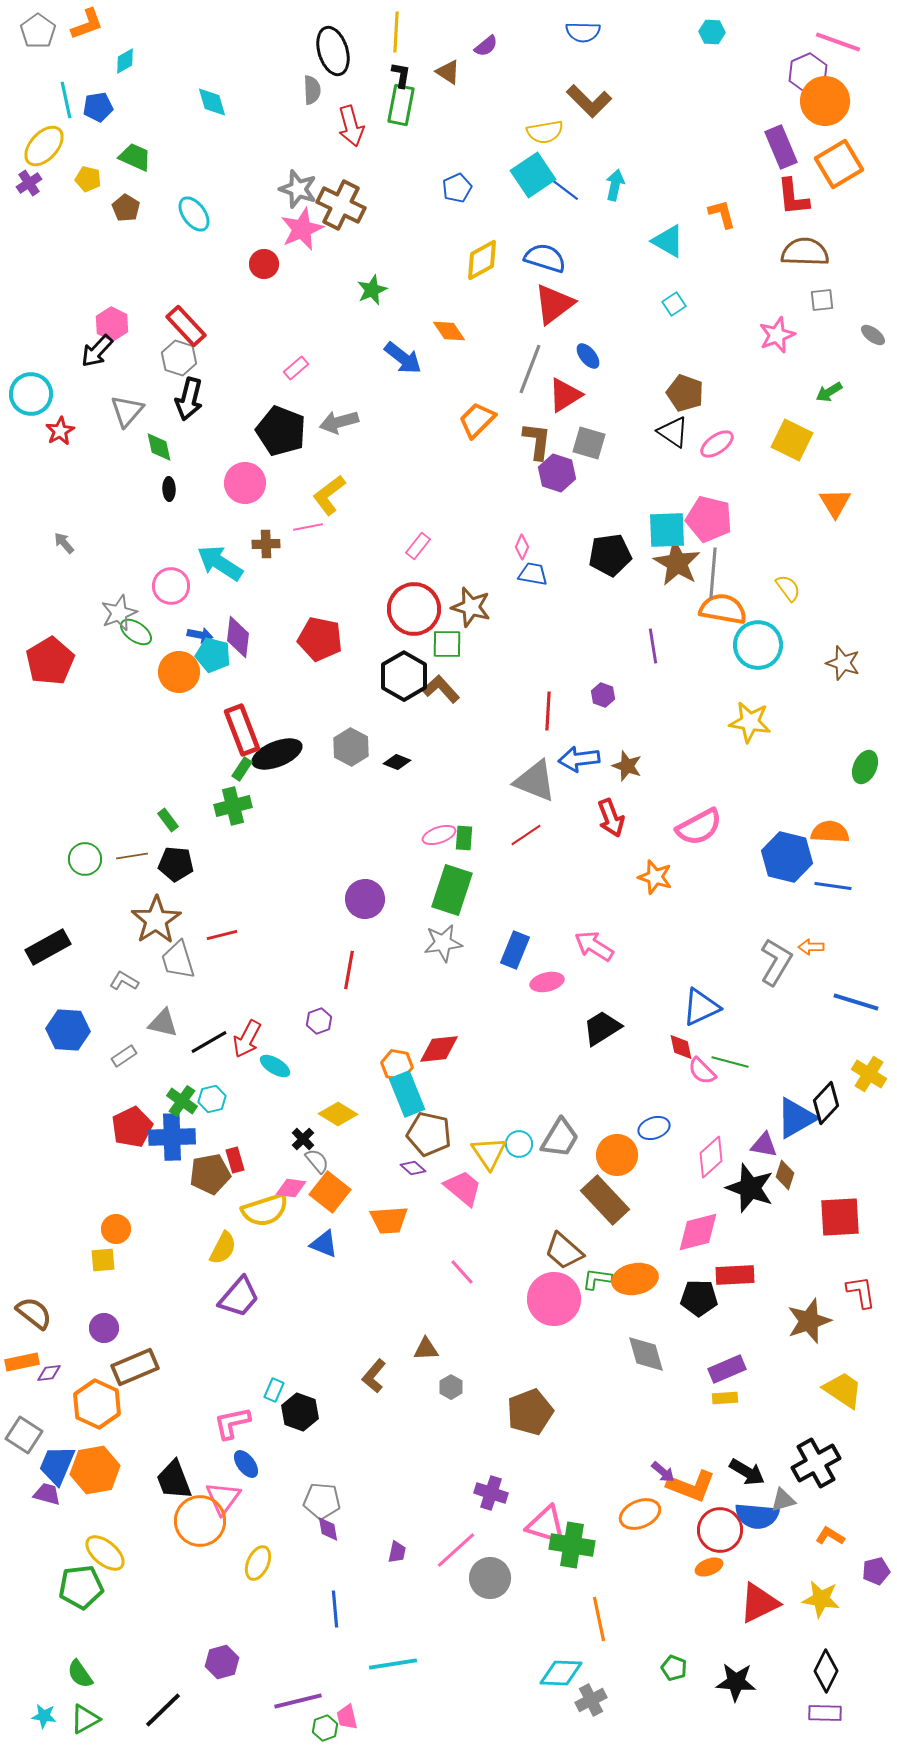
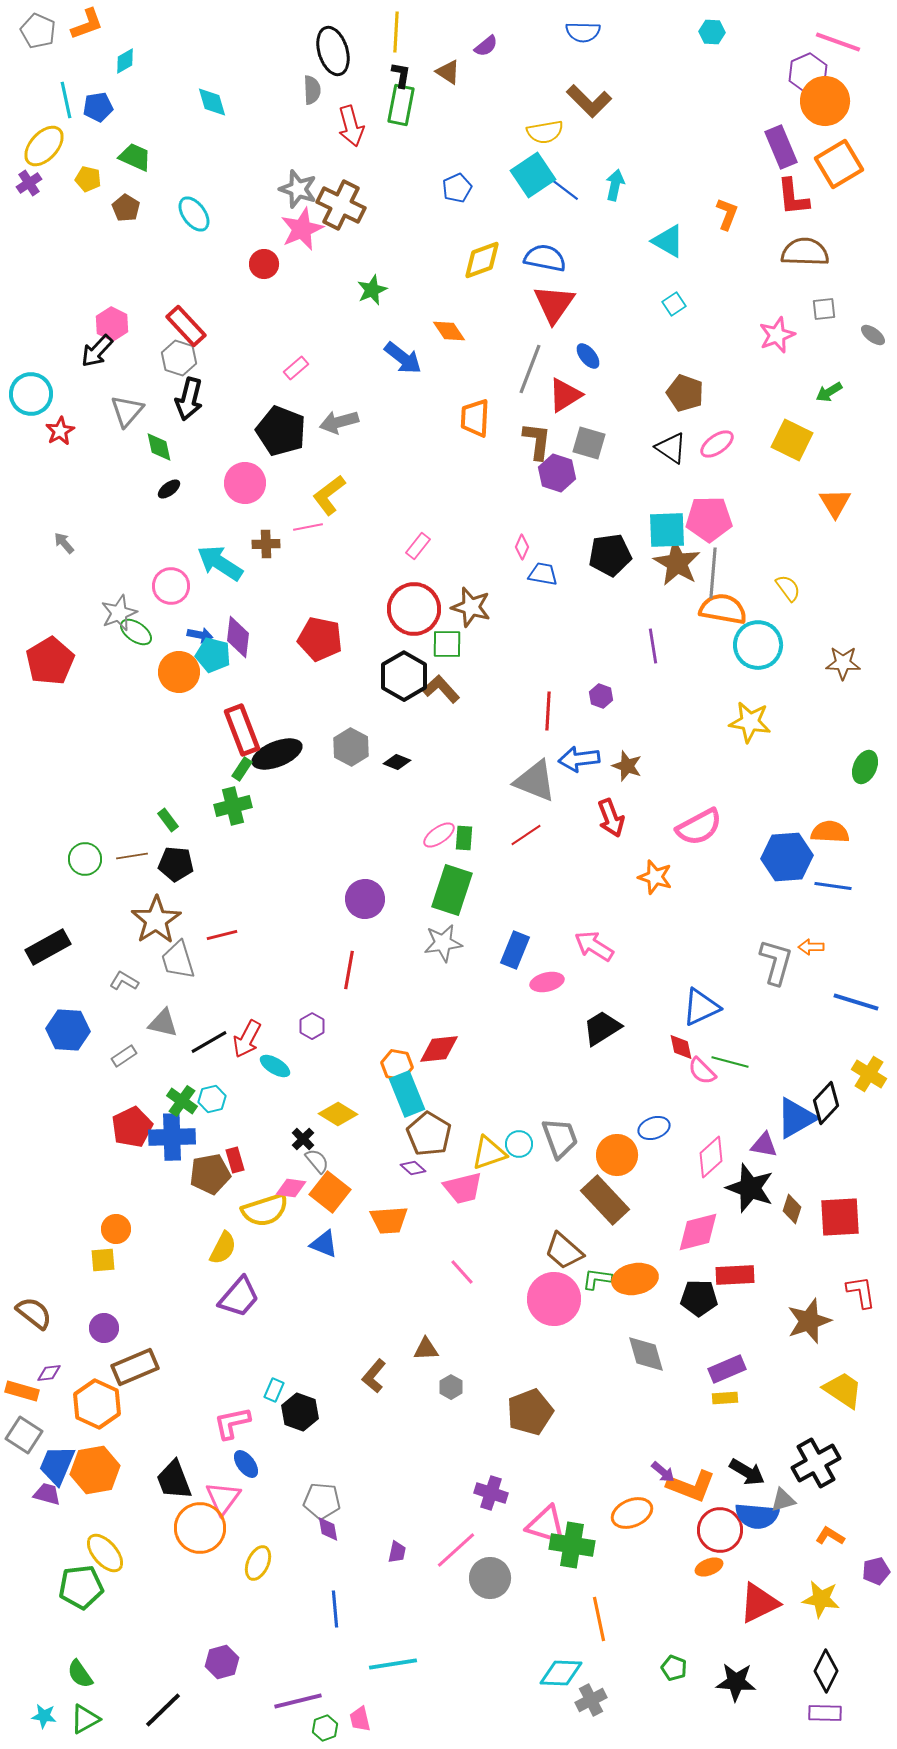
gray pentagon at (38, 31): rotated 12 degrees counterclockwise
orange L-shape at (722, 214): moved 5 px right; rotated 36 degrees clockwise
blue semicircle at (545, 258): rotated 6 degrees counterclockwise
yellow diamond at (482, 260): rotated 9 degrees clockwise
gray square at (822, 300): moved 2 px right, 9 px down
red triangle at (554, 304): rotated 18 degrees counterclockwise
orange trapezoid at (477, 420): moved 2 px left, 2 px up; rotated 42 degrees counterclockwise
black triangle at (673, 432): moved 2 px left, 16 px down
black ellipse at (169, 489): rotated 55 degrees clockwise
pink pentagon at (709, 519): rotated 15 degrees counterclockwise
blue trapezoid at (533, 574): moved 10 px right
brown star at (843, 663): rotated 16 degrees counterclockwise
purple hexagon at (603, 695): moved 2 px left, 1 px down
pink ellipse at (439, 835): rotated 16 degrees counterclockwise
blue hexagon at (787, 857): rotated 18 degrees counterclockwise
gray L-shape at (776, 962): rotated 15 degrees counterclockwise
purple hexagon at (319, 1021): moved 7 px left, 5 px down; rotated 10 degrees counterclockwise
brown pentagon at (429, 1134): rotated 18 degrees clockwise
gray trapezoid at (560, 1138): rotated 51 degrees counterclockwise
yellow triangle at (489, 1153): rotated 45 degrees clockwise
brown diamond at (785, 1175): moved 7 px right, 34 px down
pink trapezoid at (463, 1188): rotated 126 degrees clockwise
orange rectangle at (22, 1362): moved 29 px down; rotated 28 degrees clockwise
orange ellipse at (640, 1514): moved 8 px left, 1 px up
orange circle at (200, 1521): moved 7 px down
yellow ellipse at (105, 1553): rotated 9 degrees clockwise
pink trapezoid at (347, 1717): moved 13 px right, 2 px down
